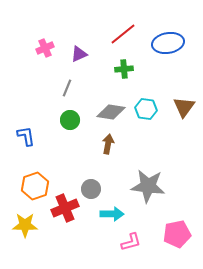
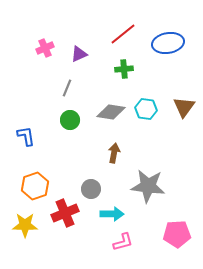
brown arrow: moved 6 px right, 9 px down
red cross: moved 5 px down
pink pentagon: rotated 8 degrees clockwise
pink L-shape: moved 8 px left
